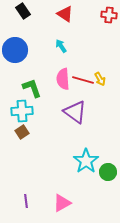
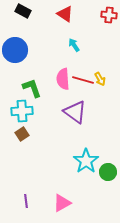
black rectangle: rotated 28 degrees counterclockwise
cyan arrow: moved 13 px right, 1 px up
brown square: moved 2 px down
